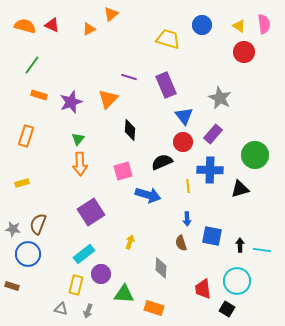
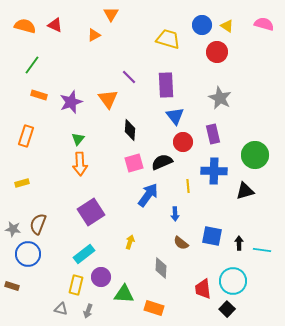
orange triangle at (111, 14): rotated 21 degrees counterclockwise
pink semicircle at (264, 24): rotated 66 degrees counterclockwise
red triangle at (52, 25): moved 3 px right
yellow triangle at (239, 26): moved 12 px left
orange triangle at (89, 29): moved 5 px right, 6 px down
red circle at (244, 52): moved 27 px left
purple line at (129, 77): rotated 28 degrees clockwise
purple rectangle at (166, 85): rotated 20 degrees clockwise
orange triangle at (108, 99): rotated 20 degrees counterclockwise
blue triangle at (184, 116): moved 9 px left
purple rectangle at (213, 134): rotated 54 degrees counterclockwise
blue cross at (210, 170): moved 4 px right, 1 px down
pink square at (123, 171): moved 11 px right, 8 px up
black triangle at (240, 189): moved 5 px right, 2 px down
blue arrow at (148, 195): rotated 70 degrees counterclockwise
blue arrow at (187, 219): moved 12 px left, 5 px up
brown semicircle at (181, 243): rotated 35 degrees counterclockwise
black arrow at (240, 245): moved 1 px left, 2 px up
purple circle at (101, 274): moved 3 px down
cyan circle at (237, 281): moved 4 px left
black square at (227, 309): rotated 14 degrees clockwise
